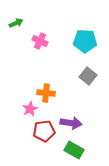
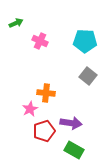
red pentagon: rotated 10 degrees counterclockwise
